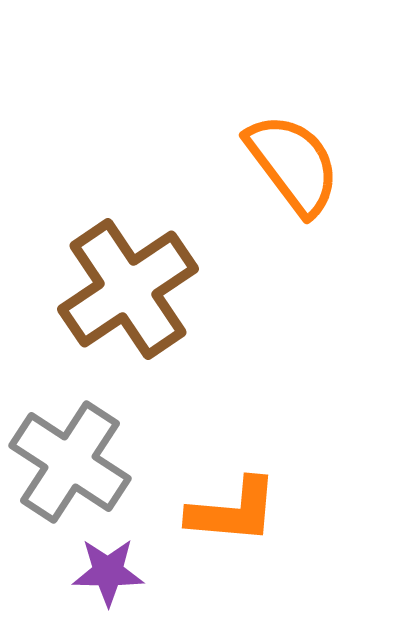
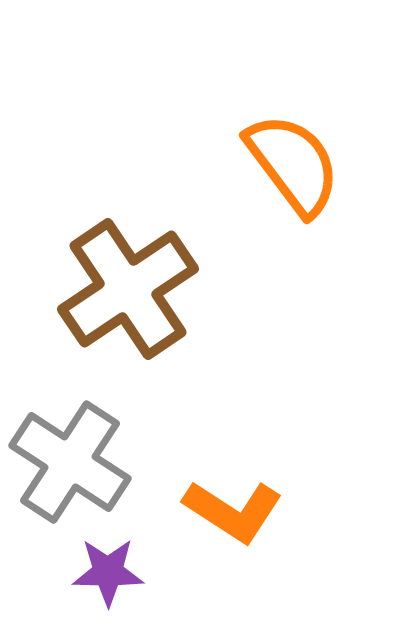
orange L-shape: rotated 28 degrees clockwise
